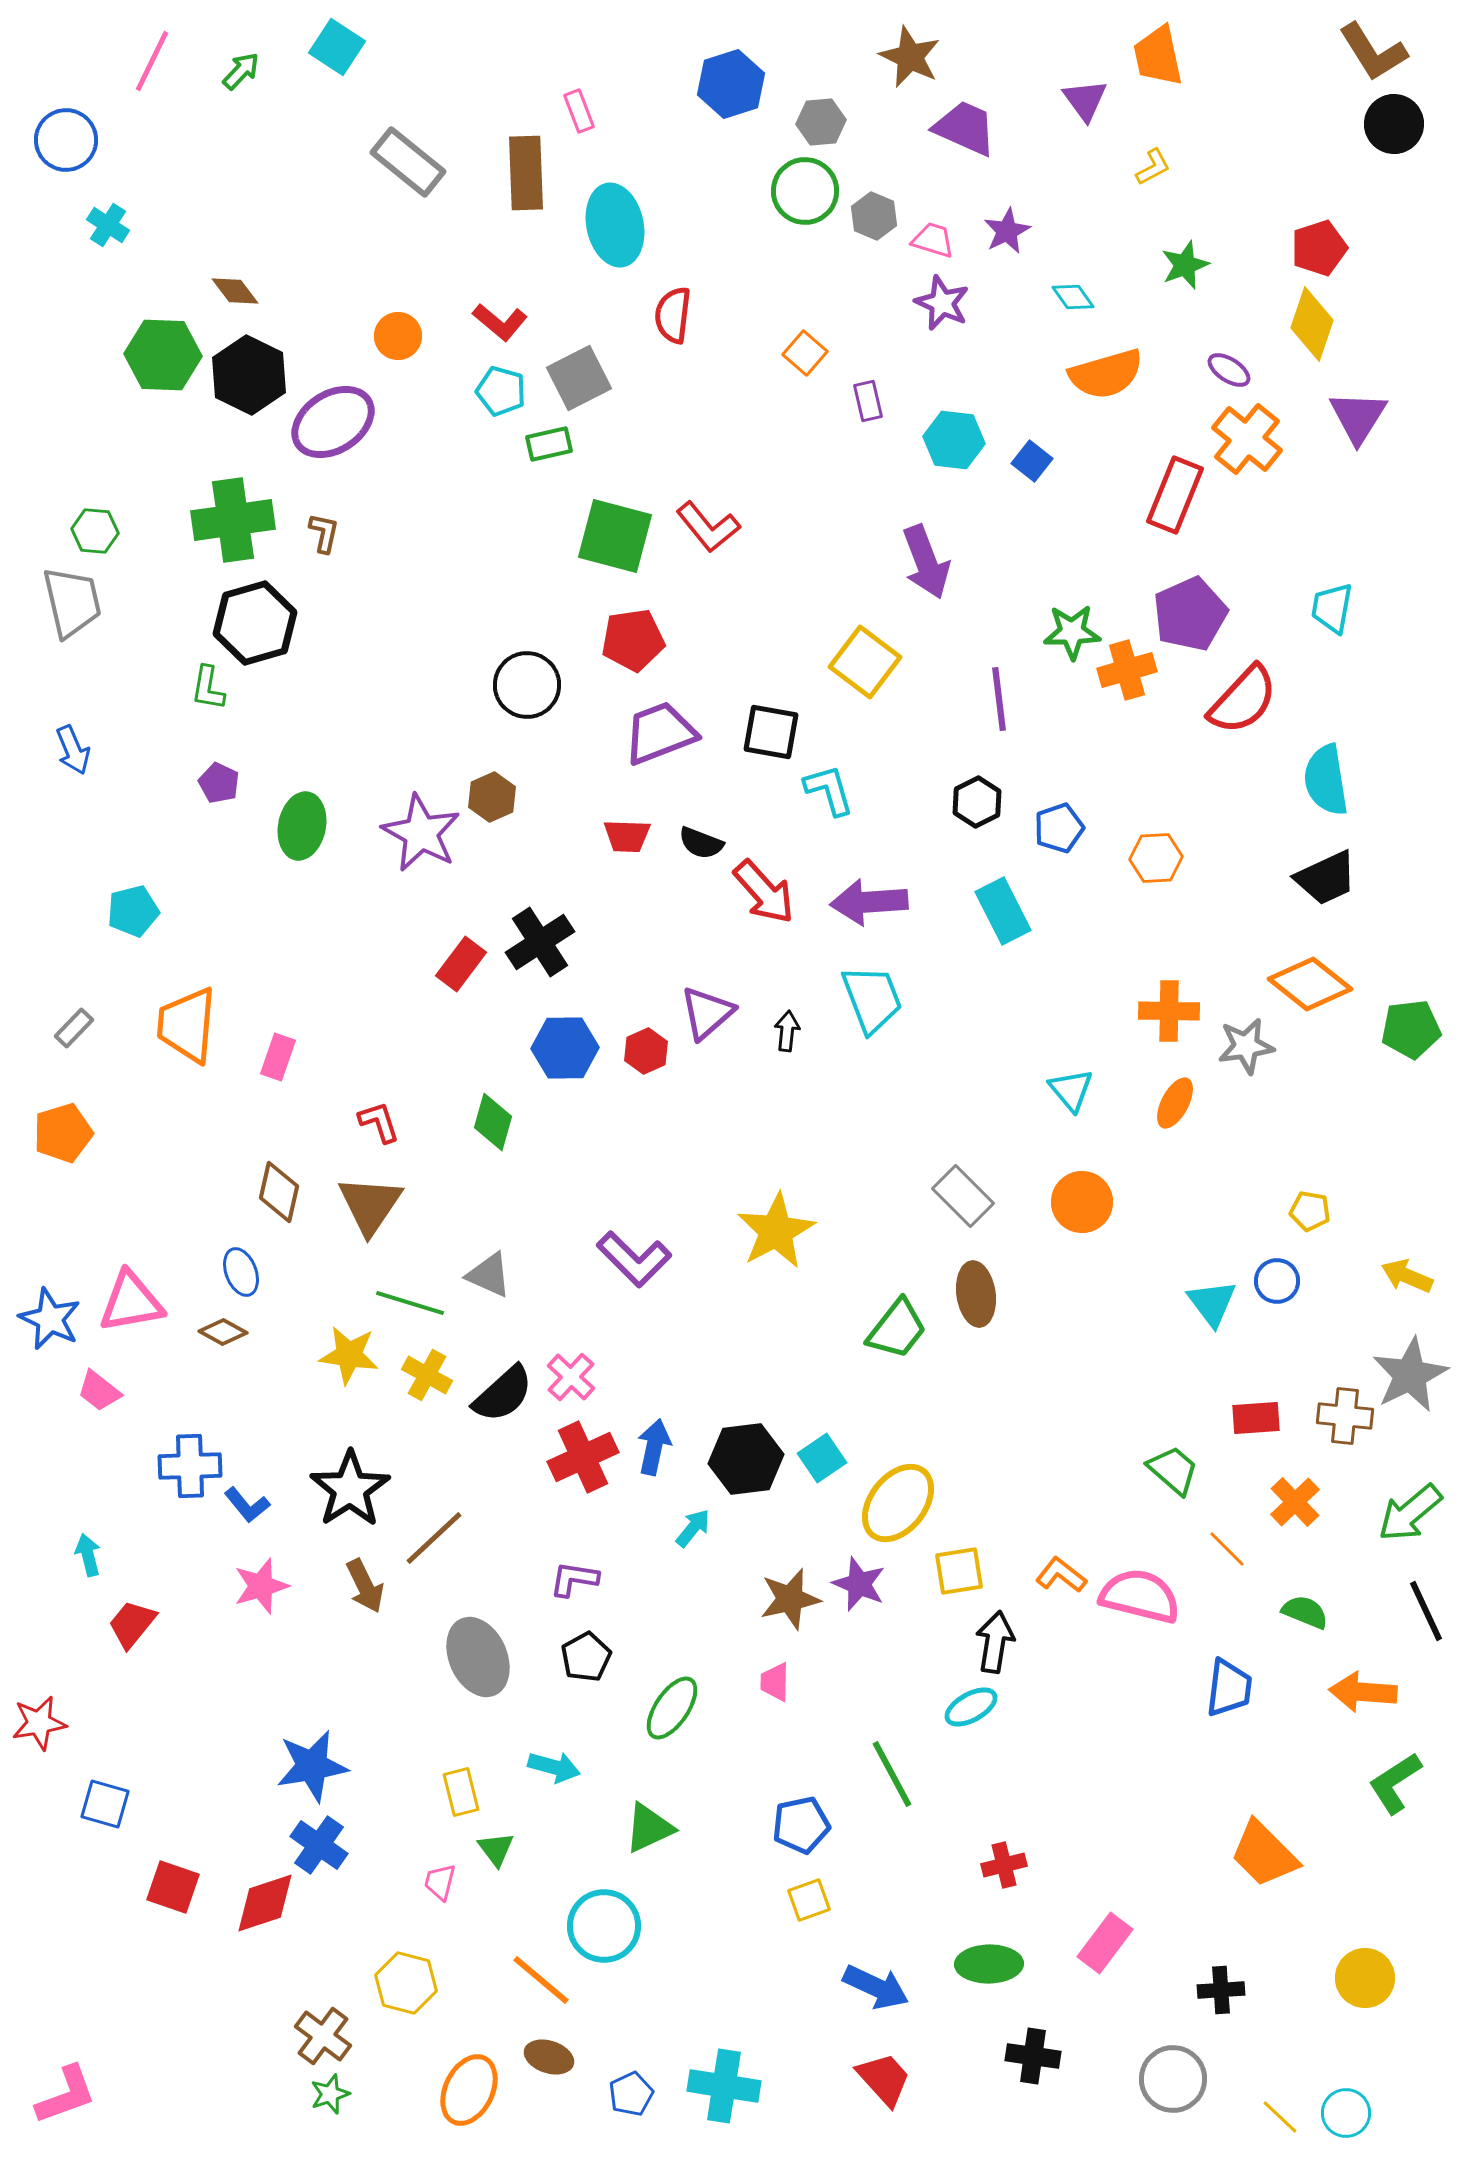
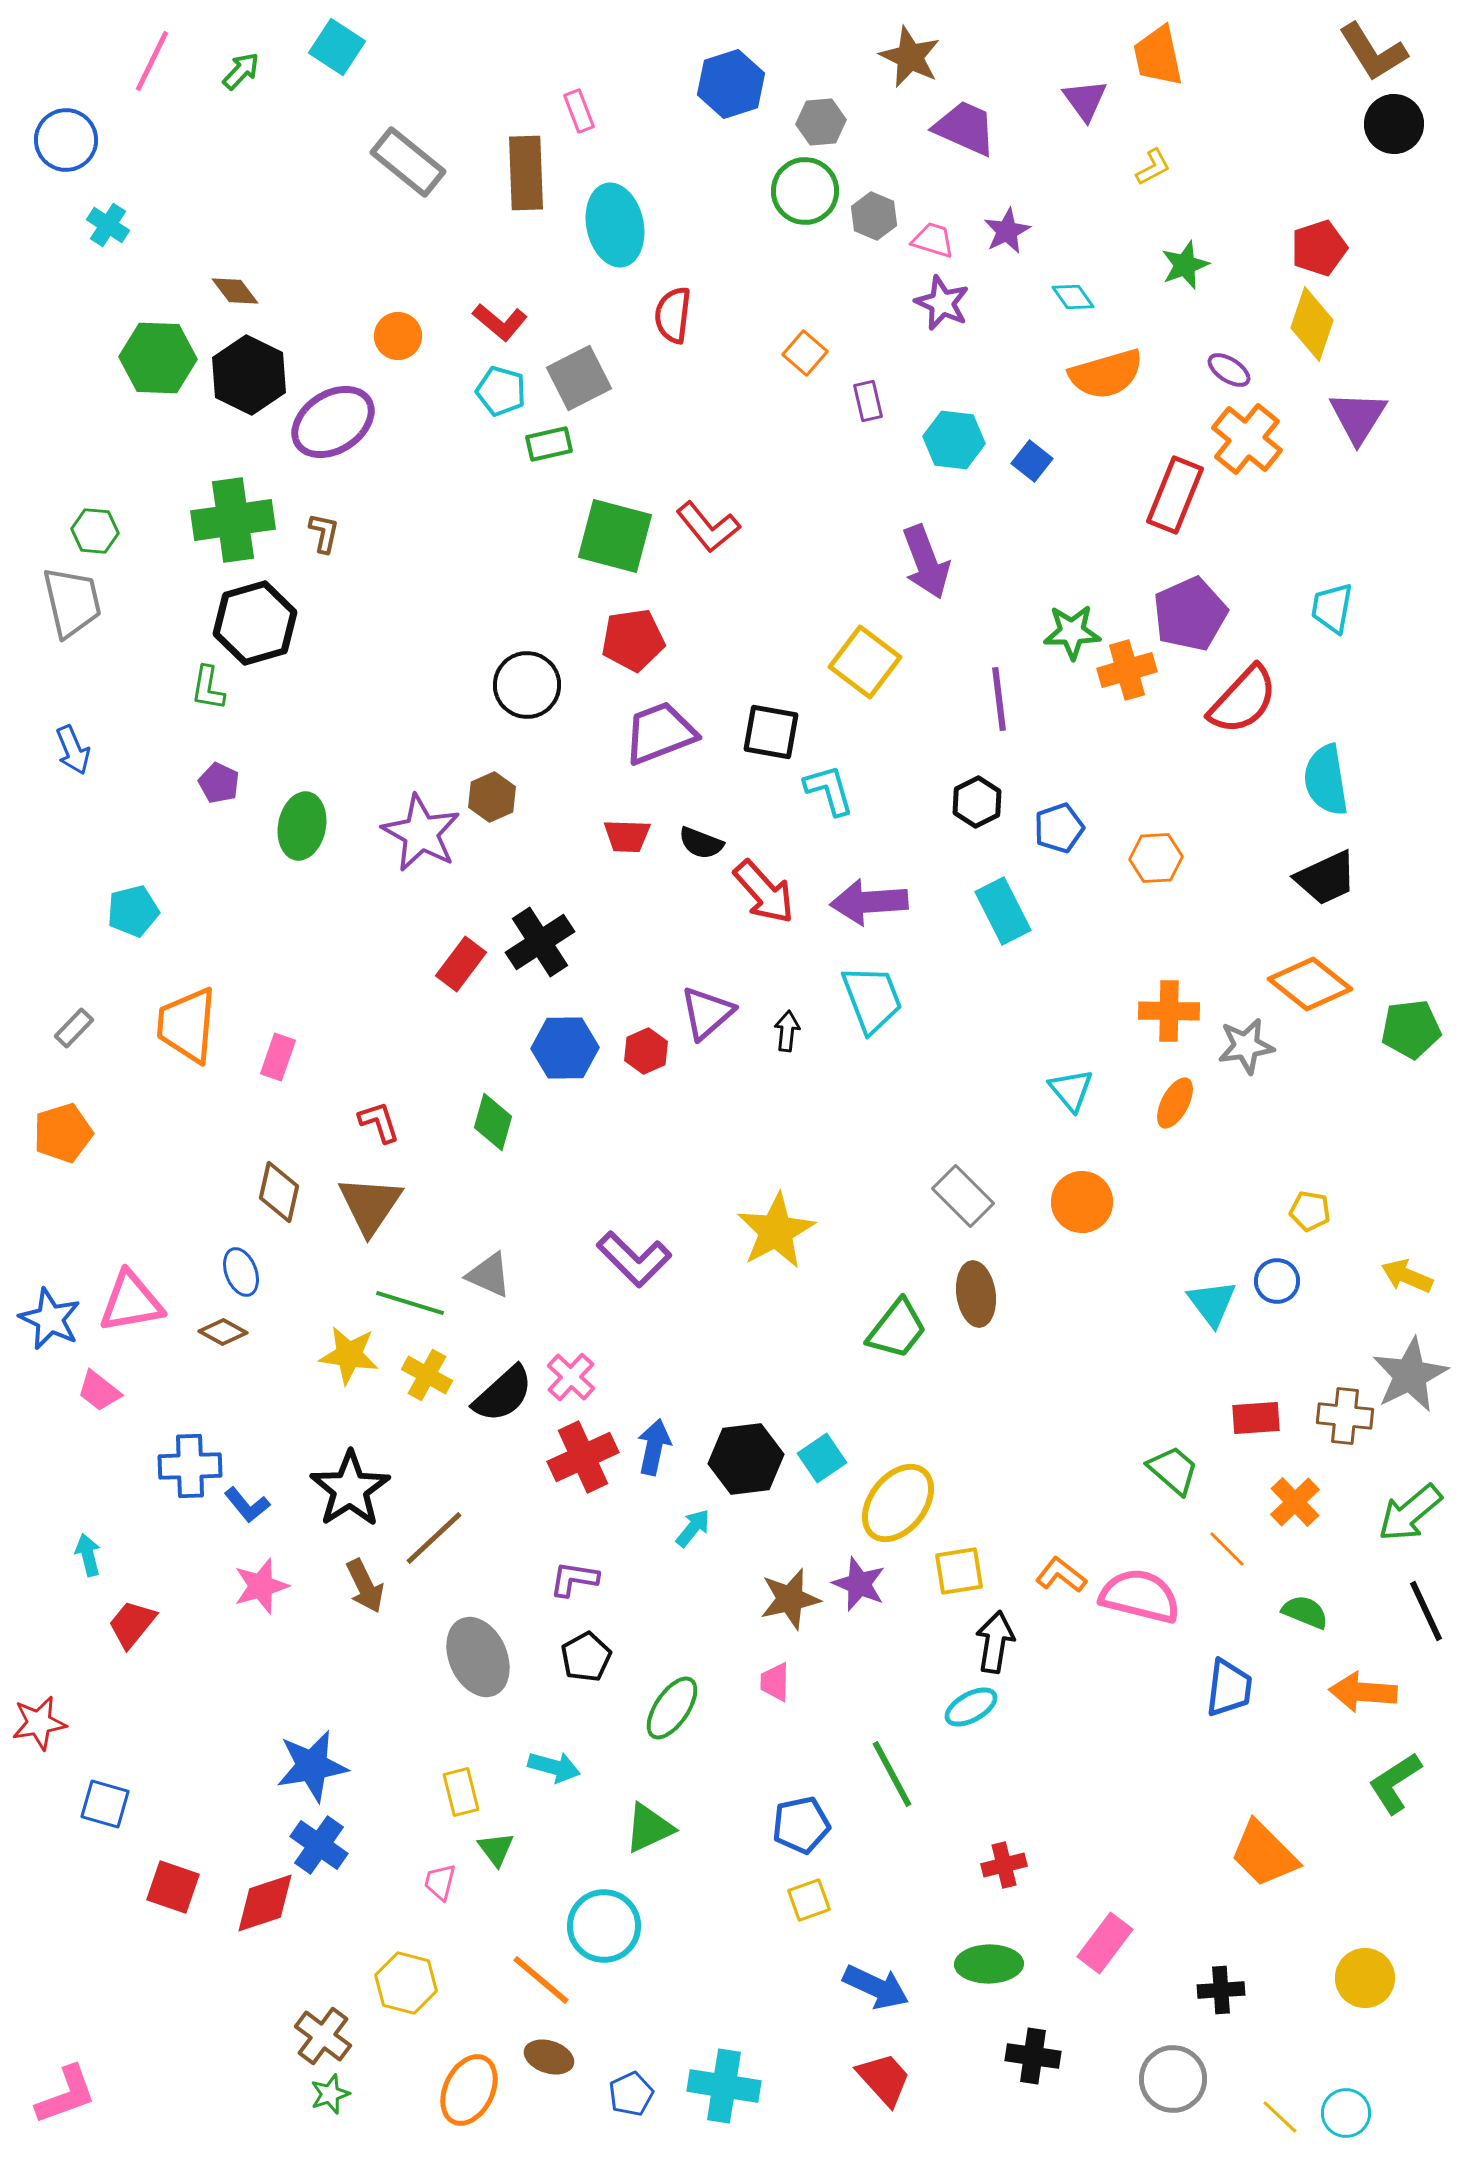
green hexagon at (163, 355): moved 5 px left, 3 px down
